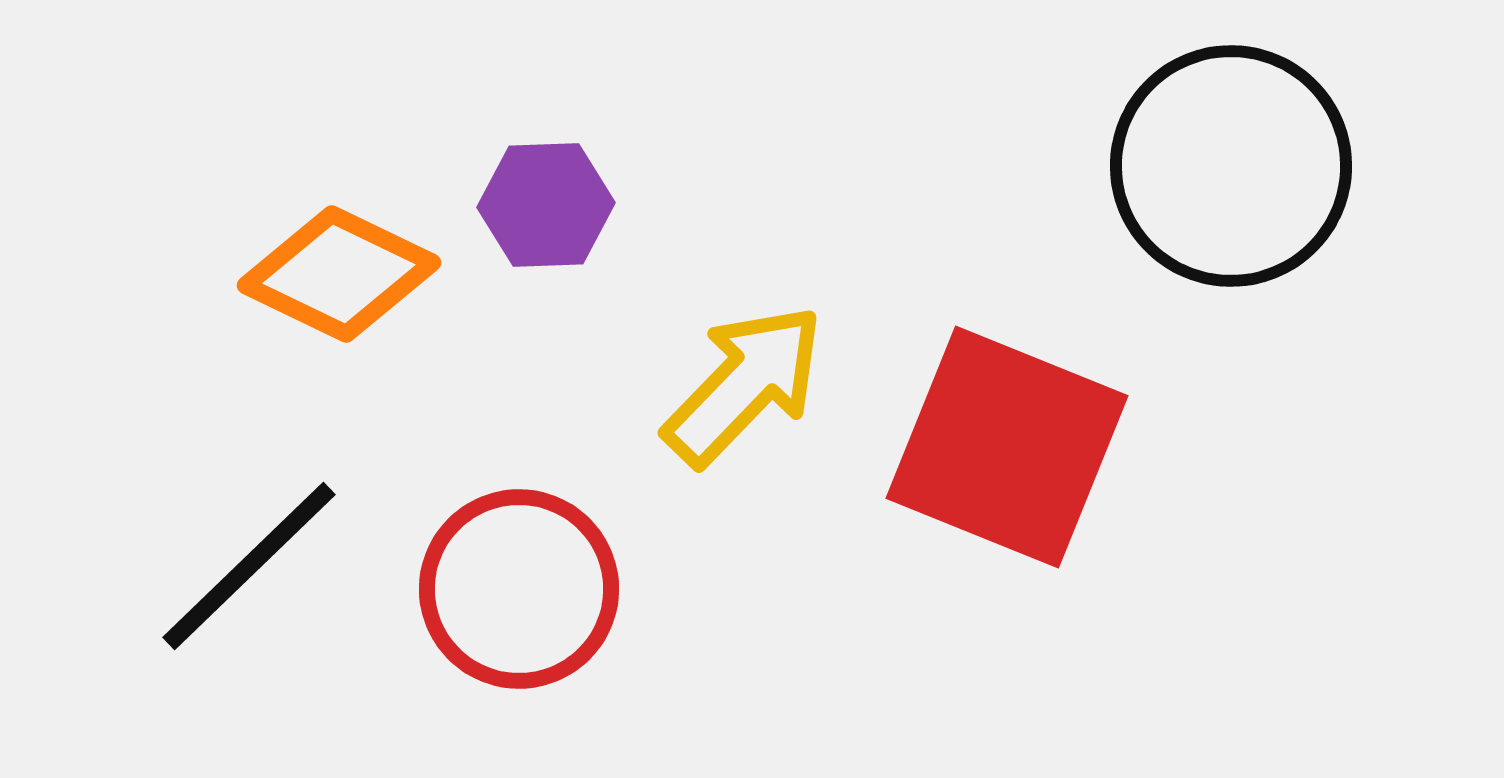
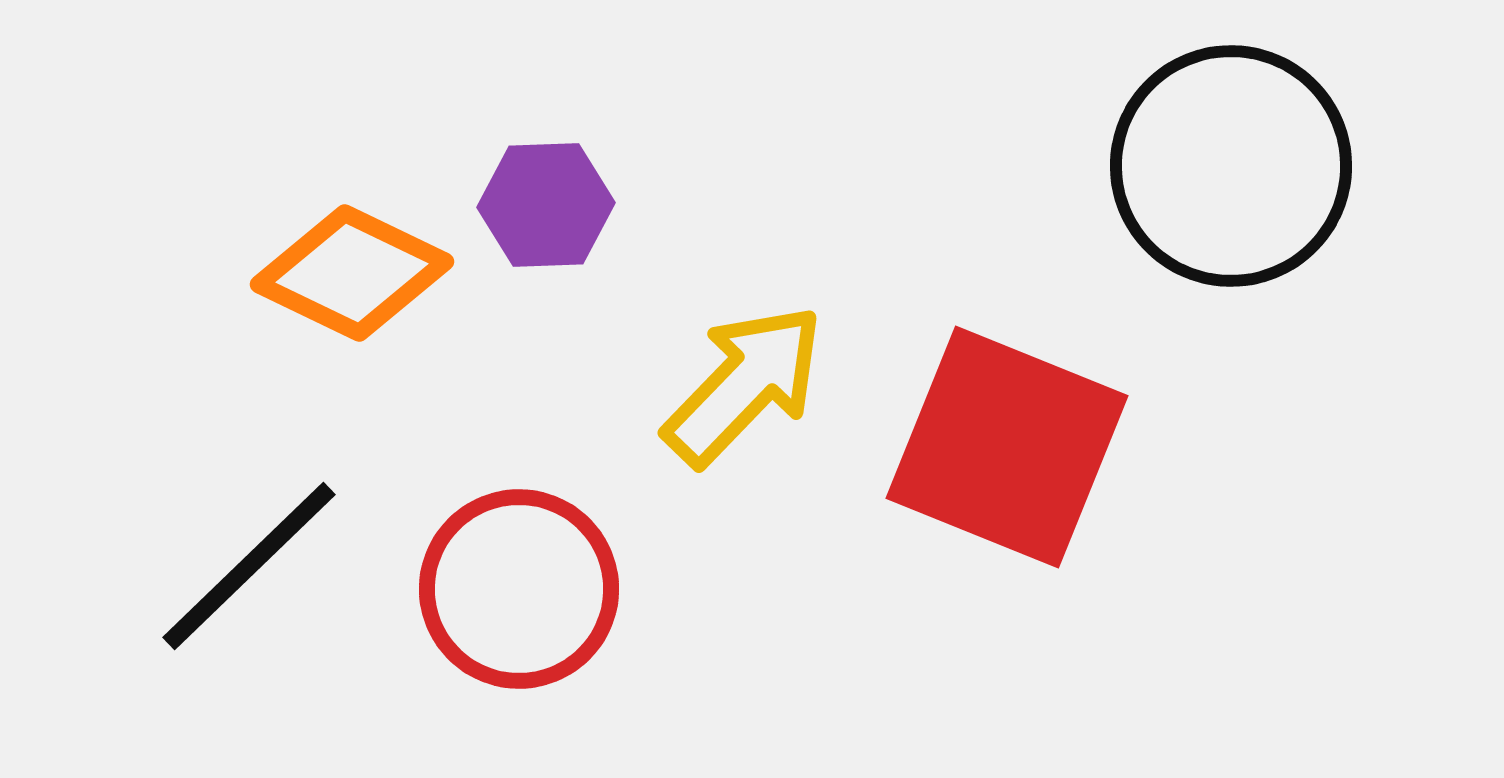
orange diamond: moved 13 px right, 1 px up
